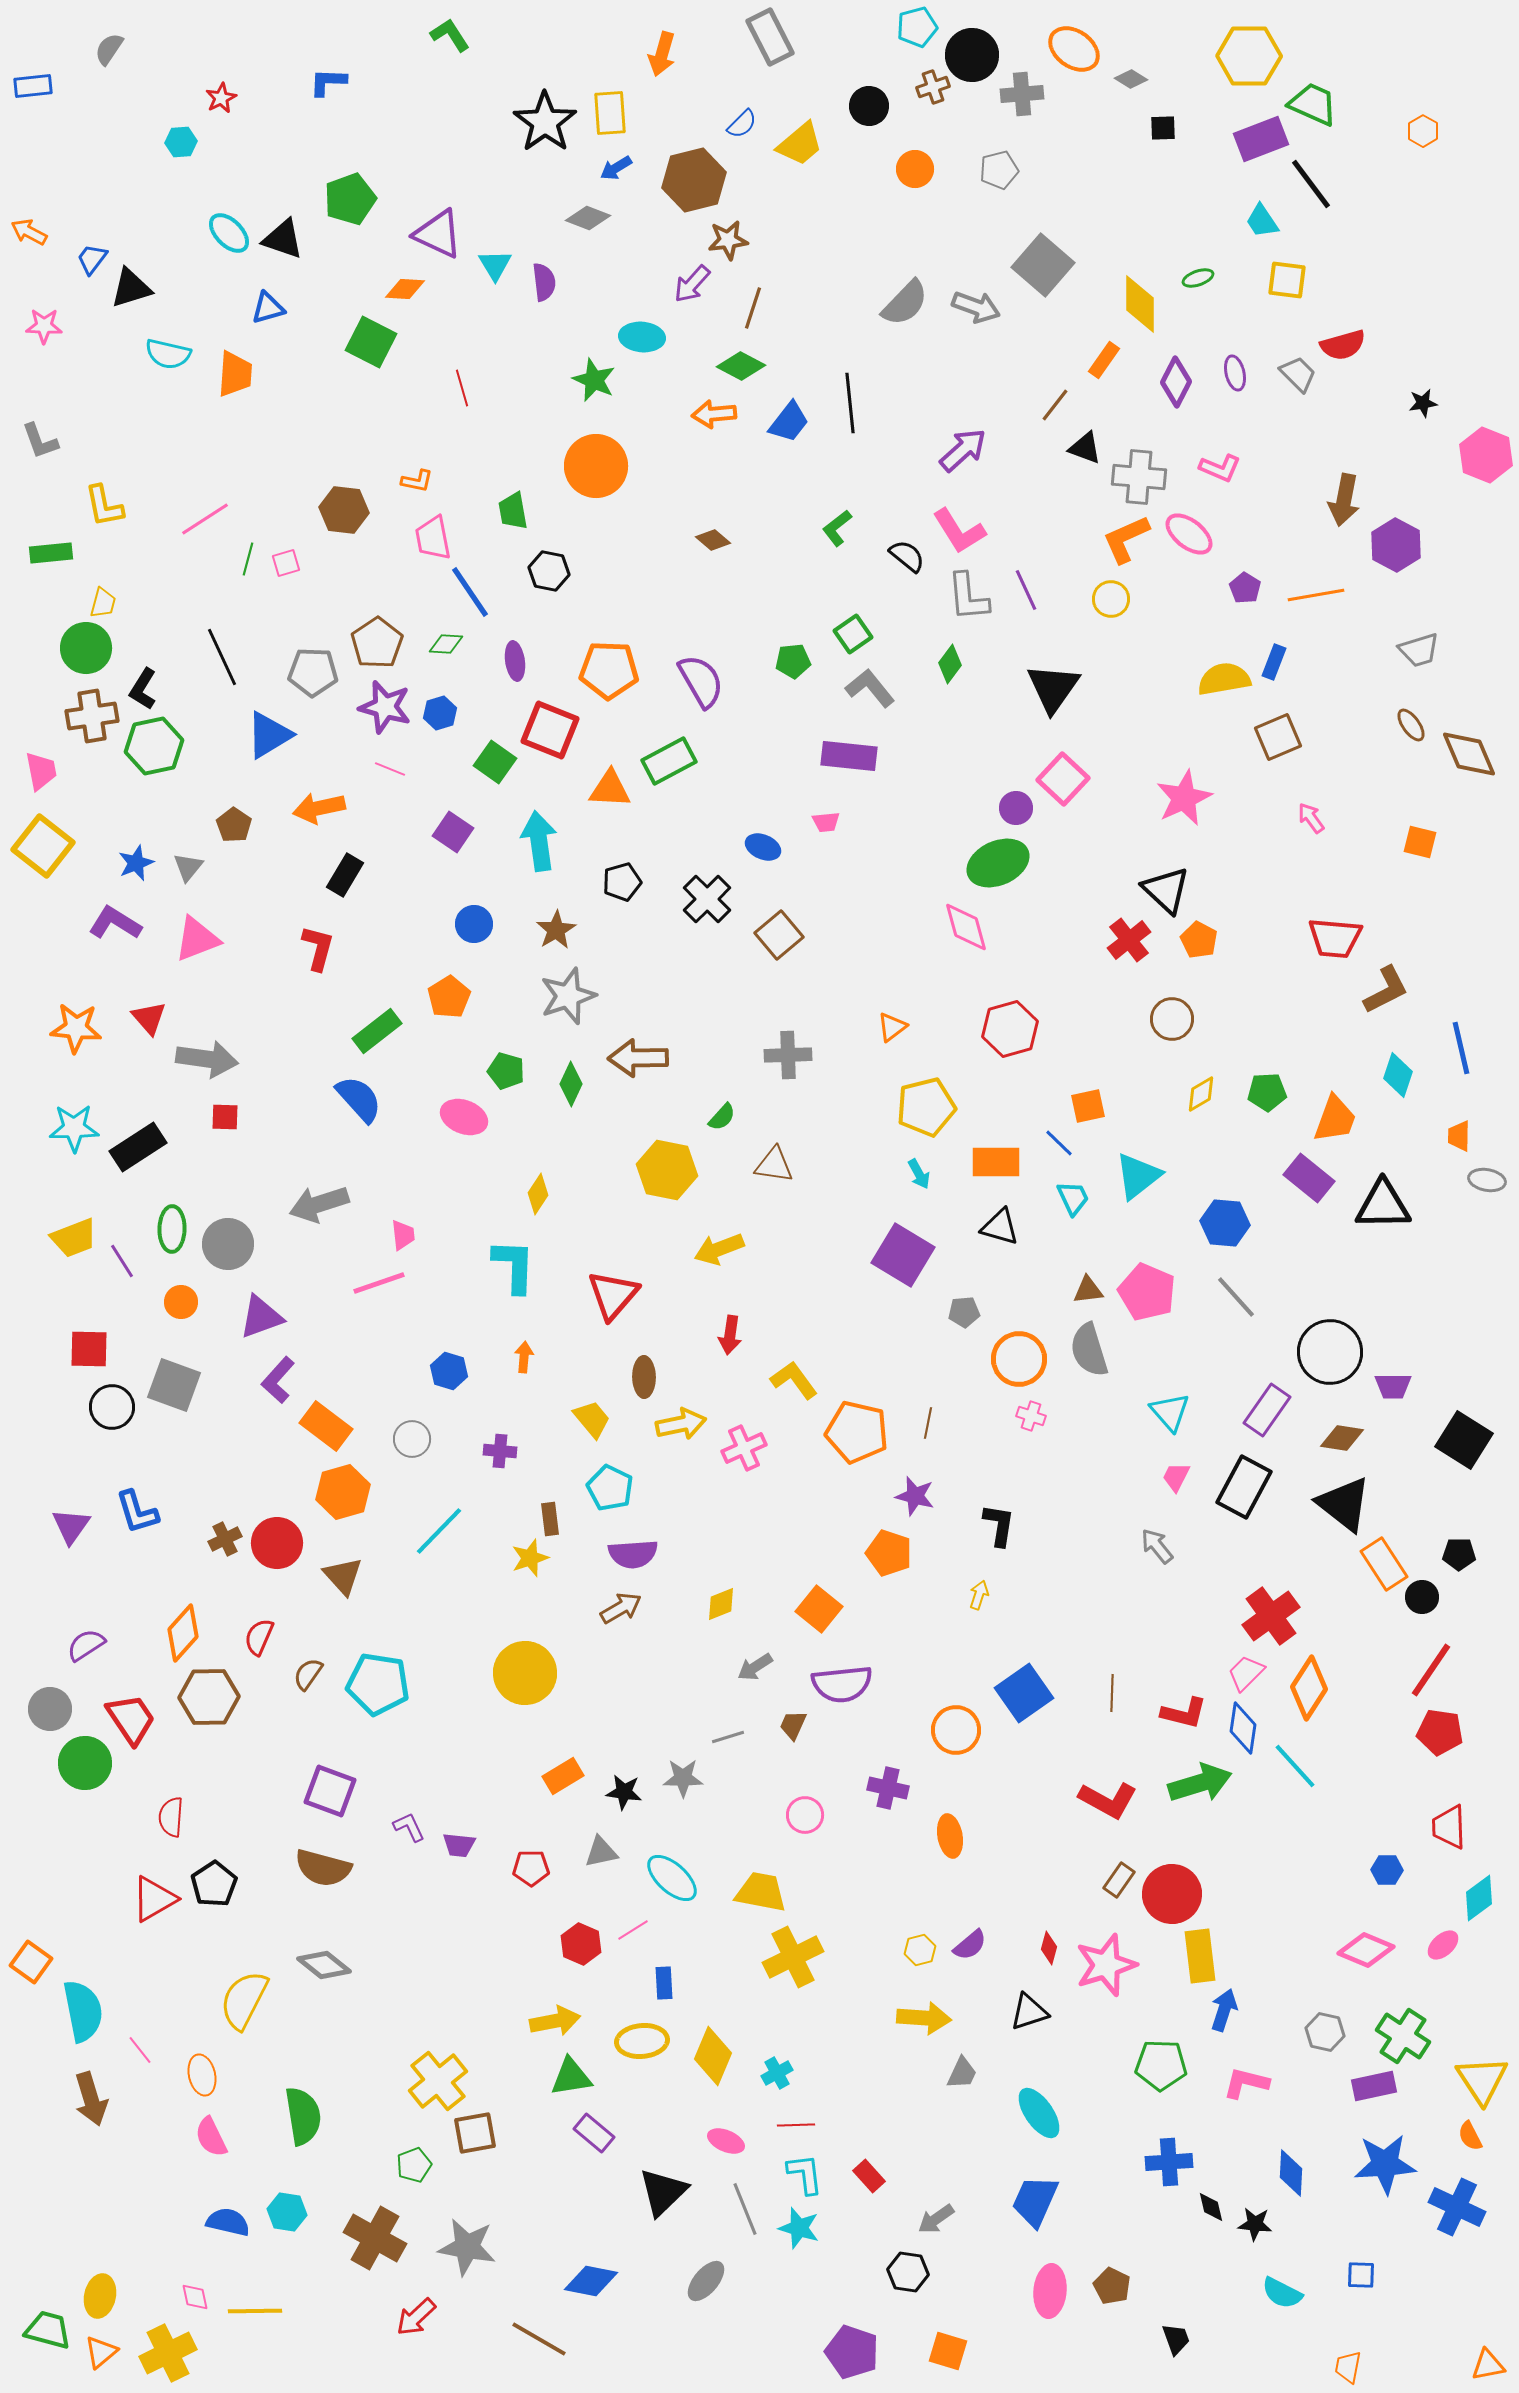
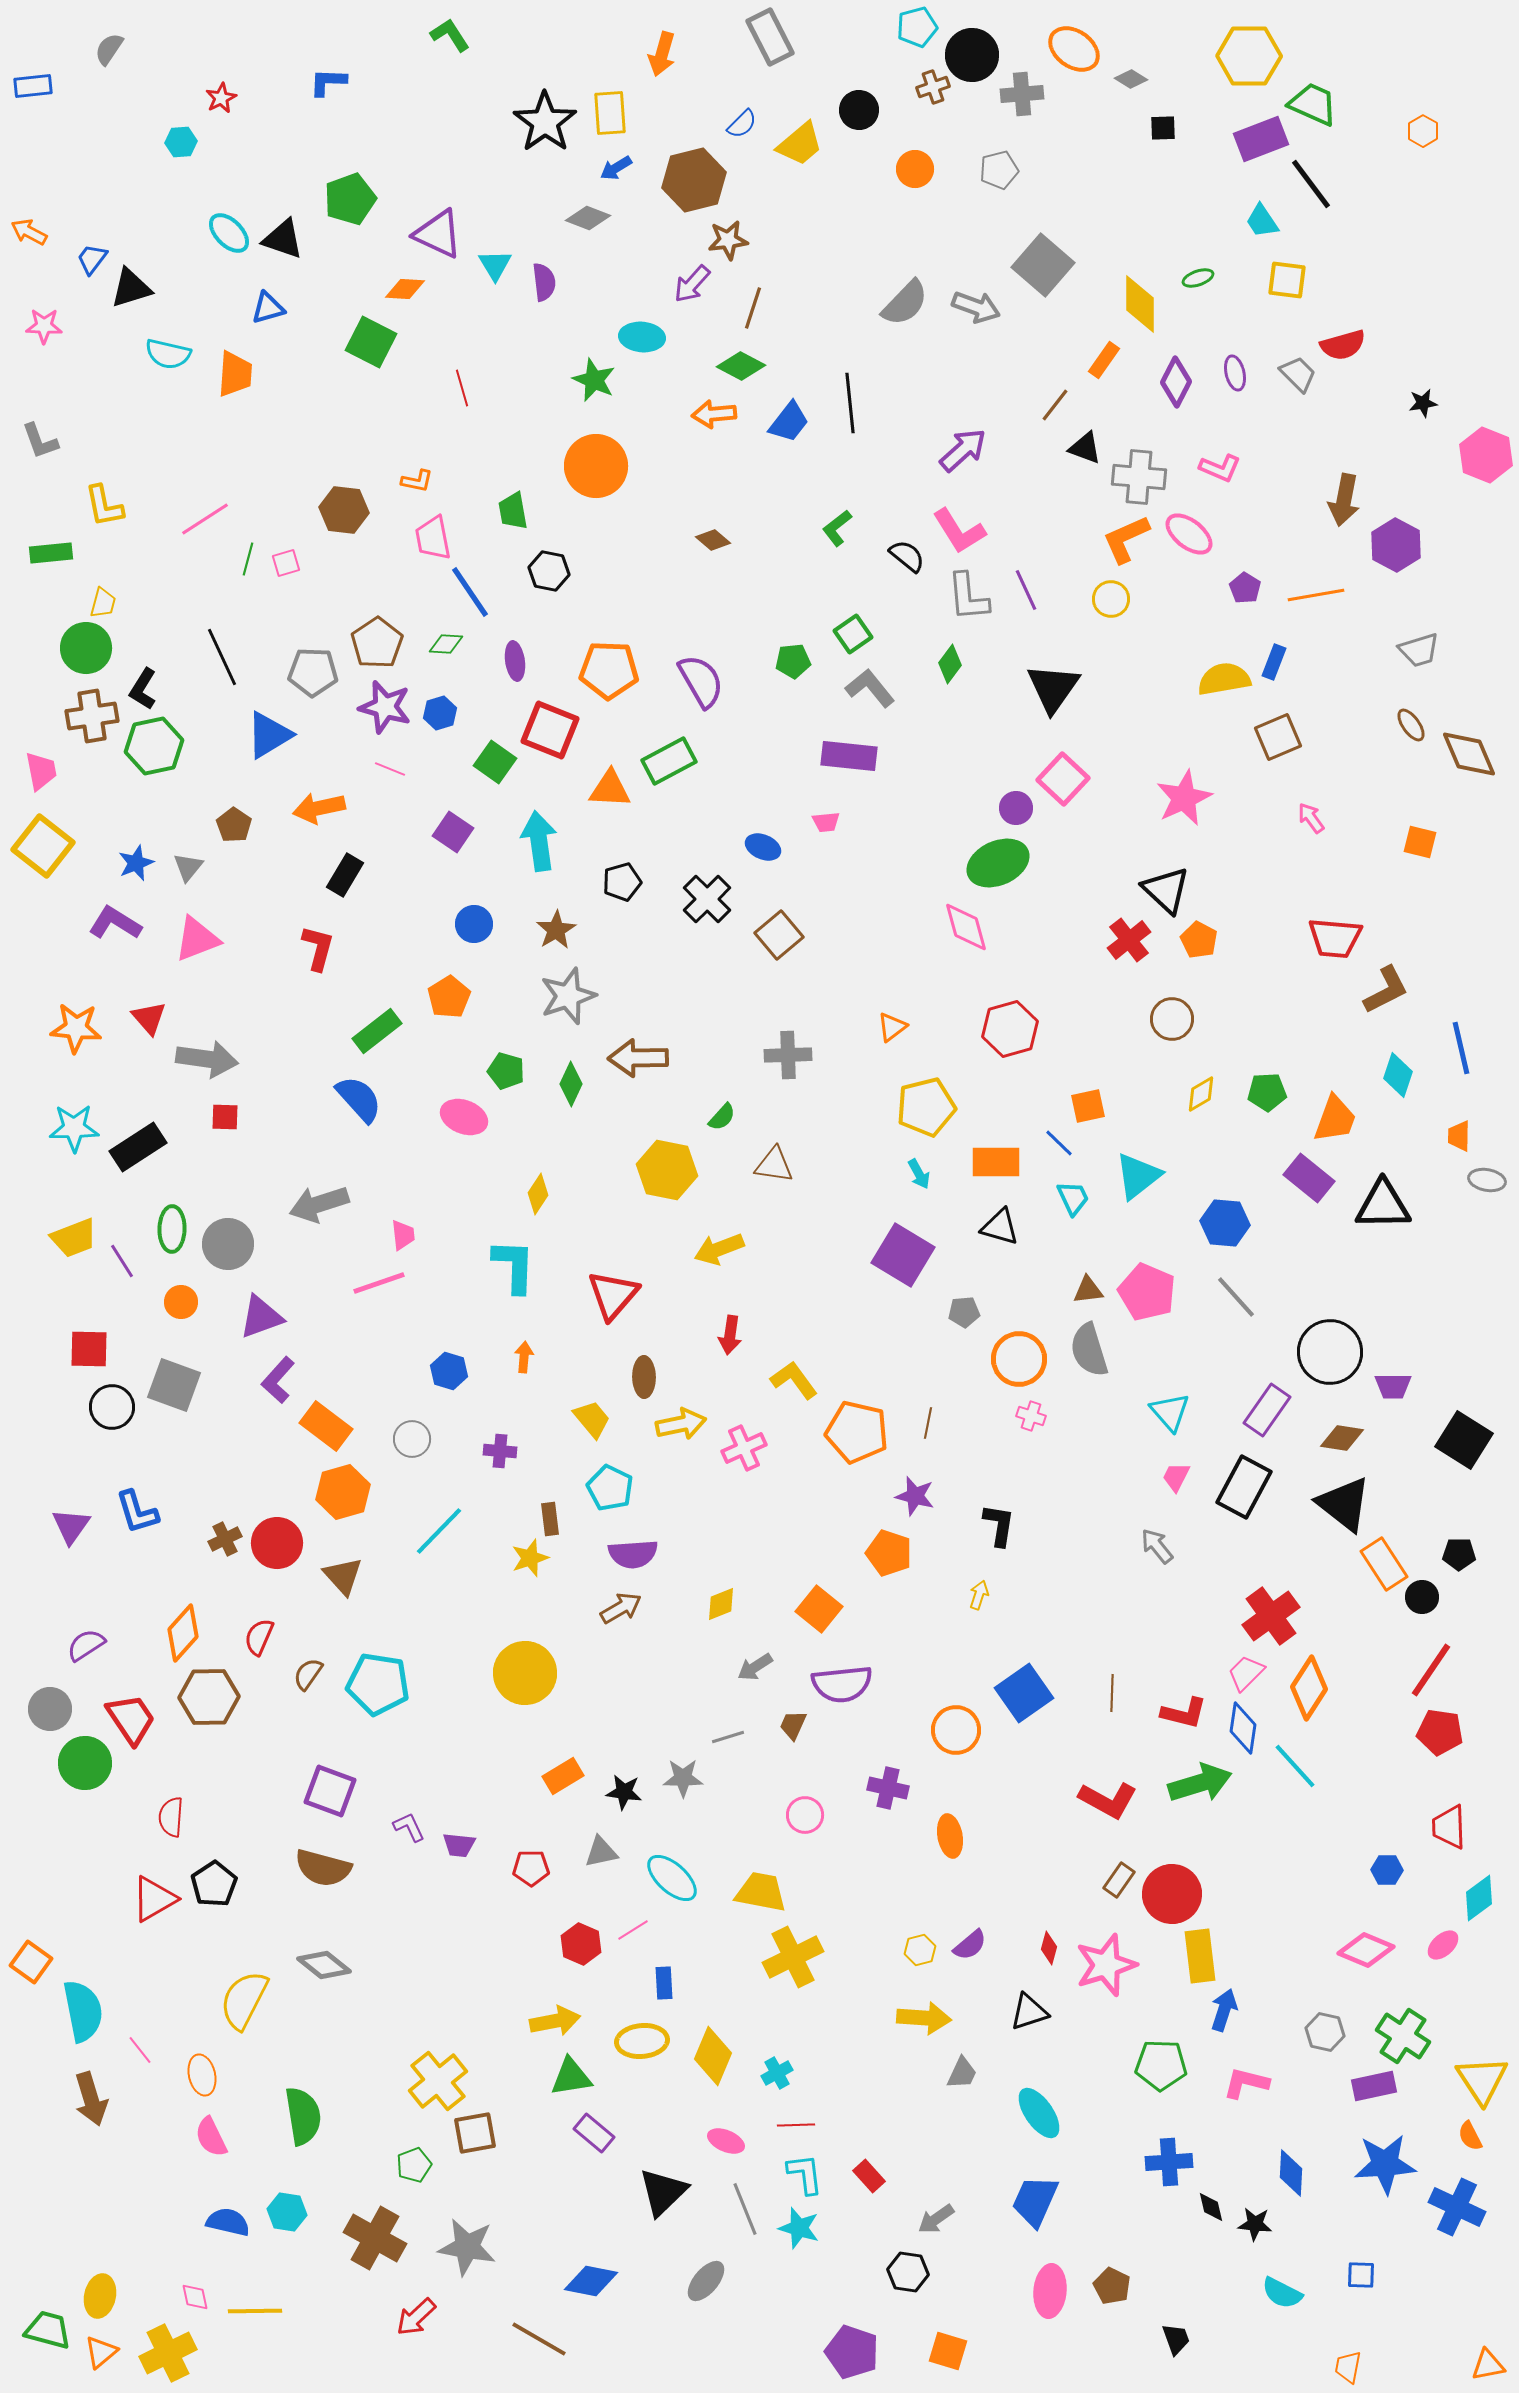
black circle at (869, 106): moved 10 px left, 4 px down
